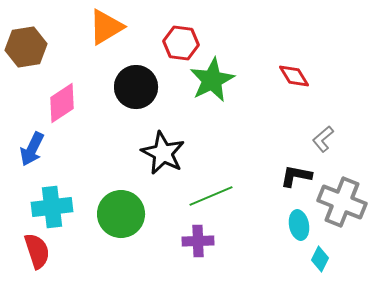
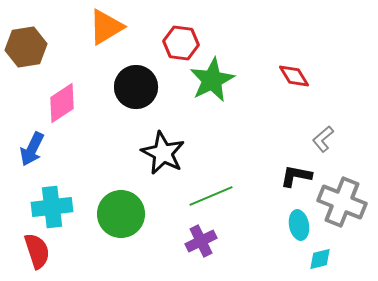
purple cross: moved 3 px right; rotated 24 degrees counterclockwise
cyan diamond: rotated 50 degrees clockwise
